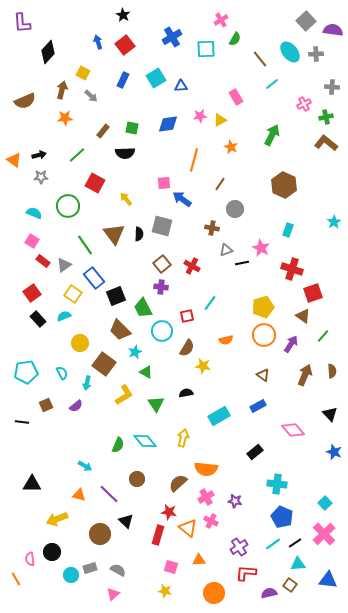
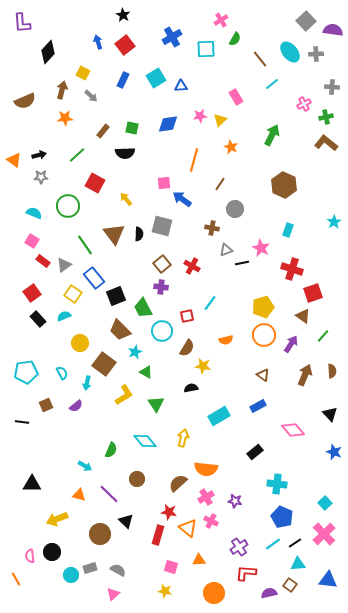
yellow triangle at (220, 120): rotated 16 degrees counterclockwise
black semicircle at (186, 393): moved 5 px right, 5 px up
green semicircle at (118, 445): moved 7 px left, 5 px down
pink semicircle at (30, 559): moved 3 px up
